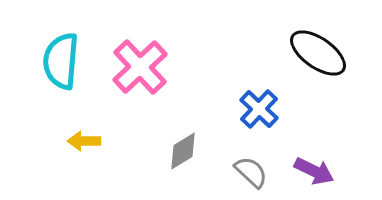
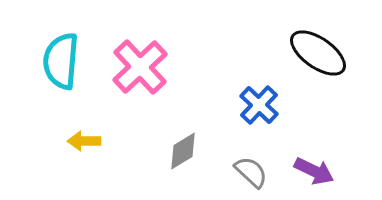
blue cross: moved 4 px up
